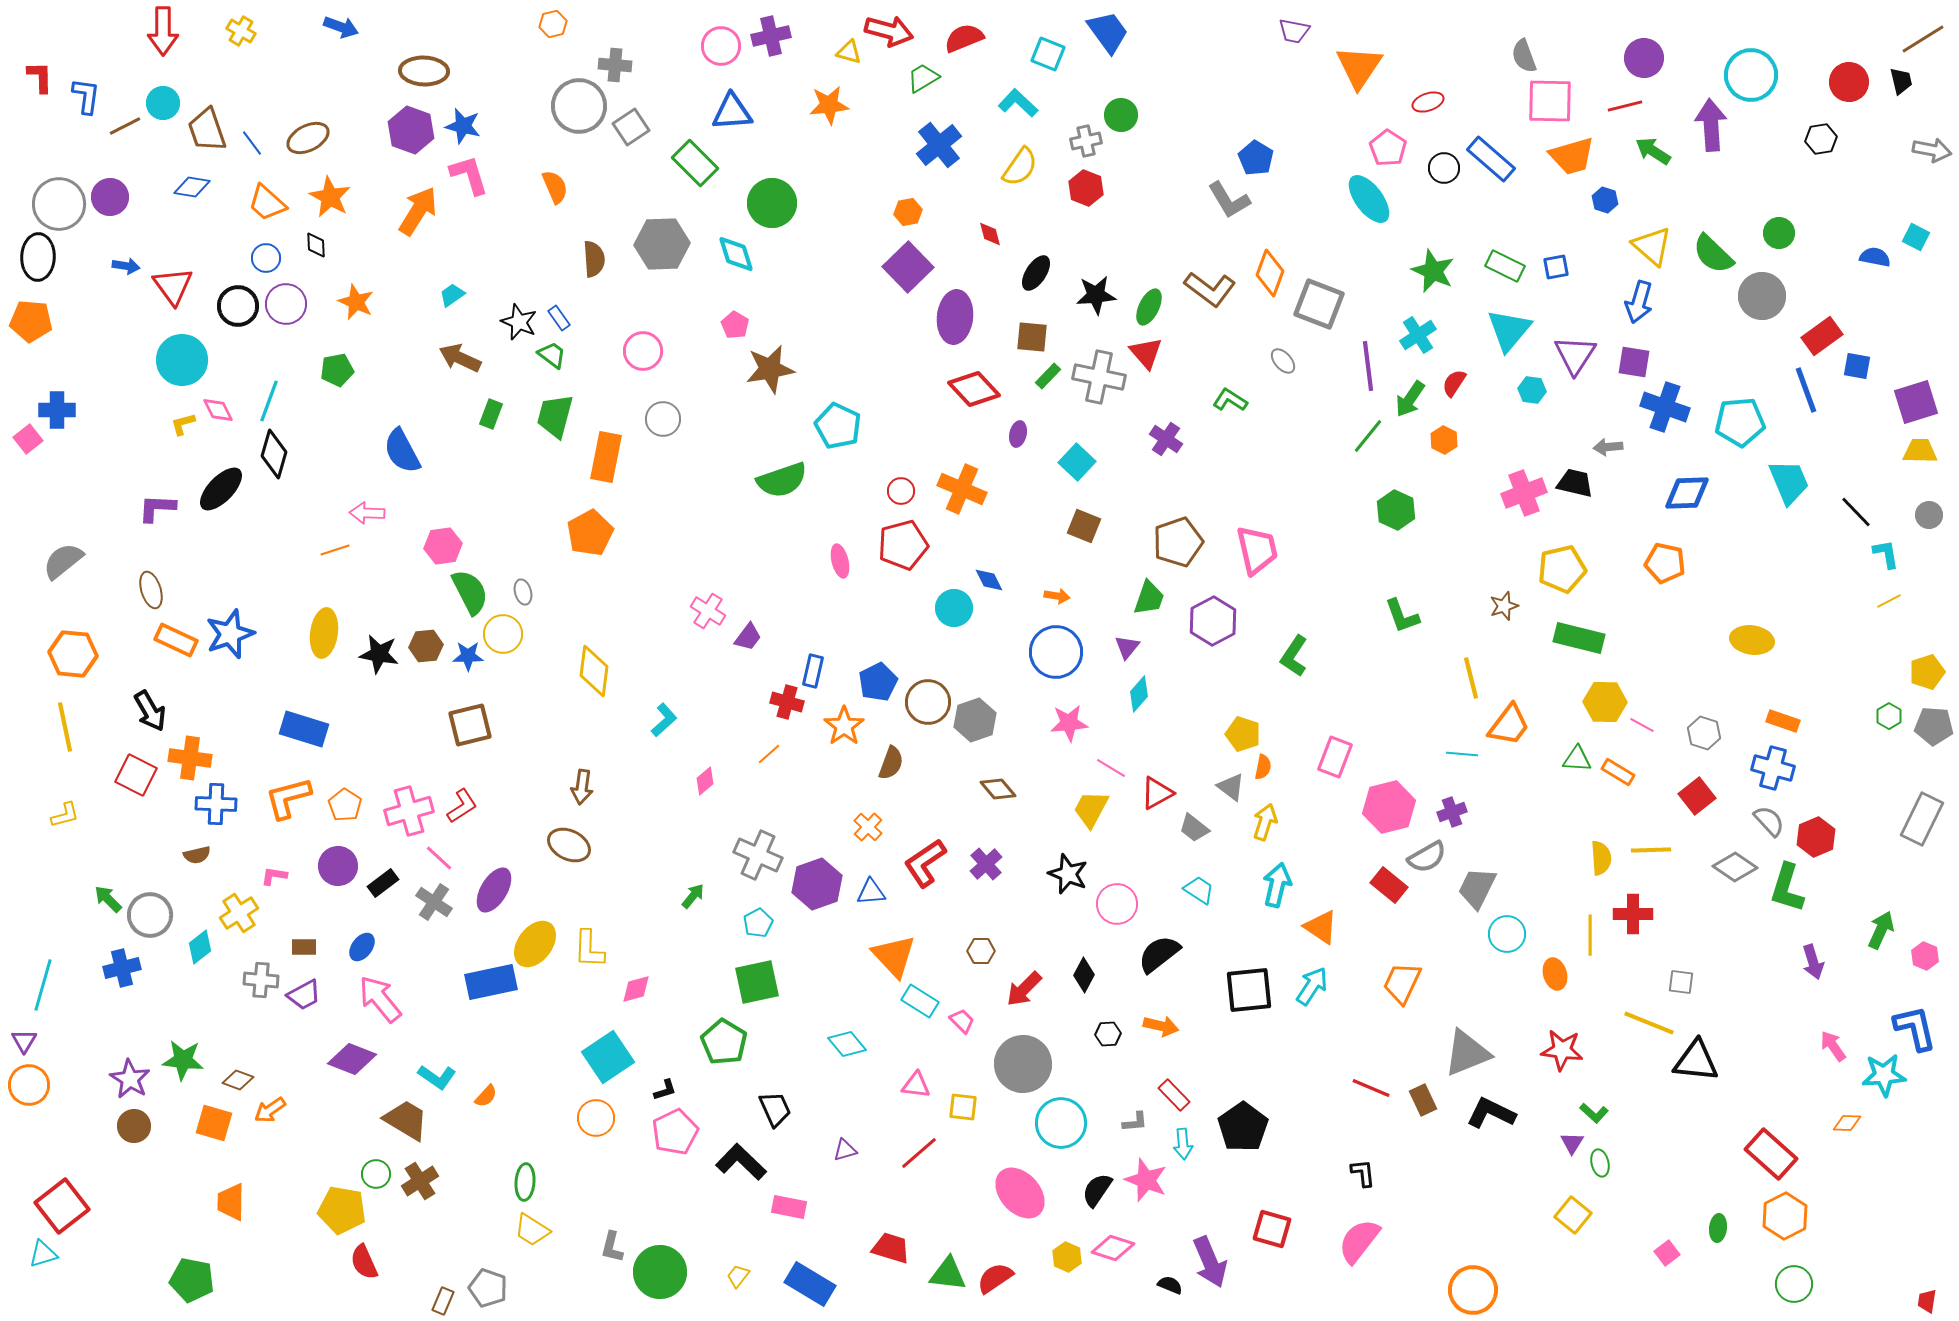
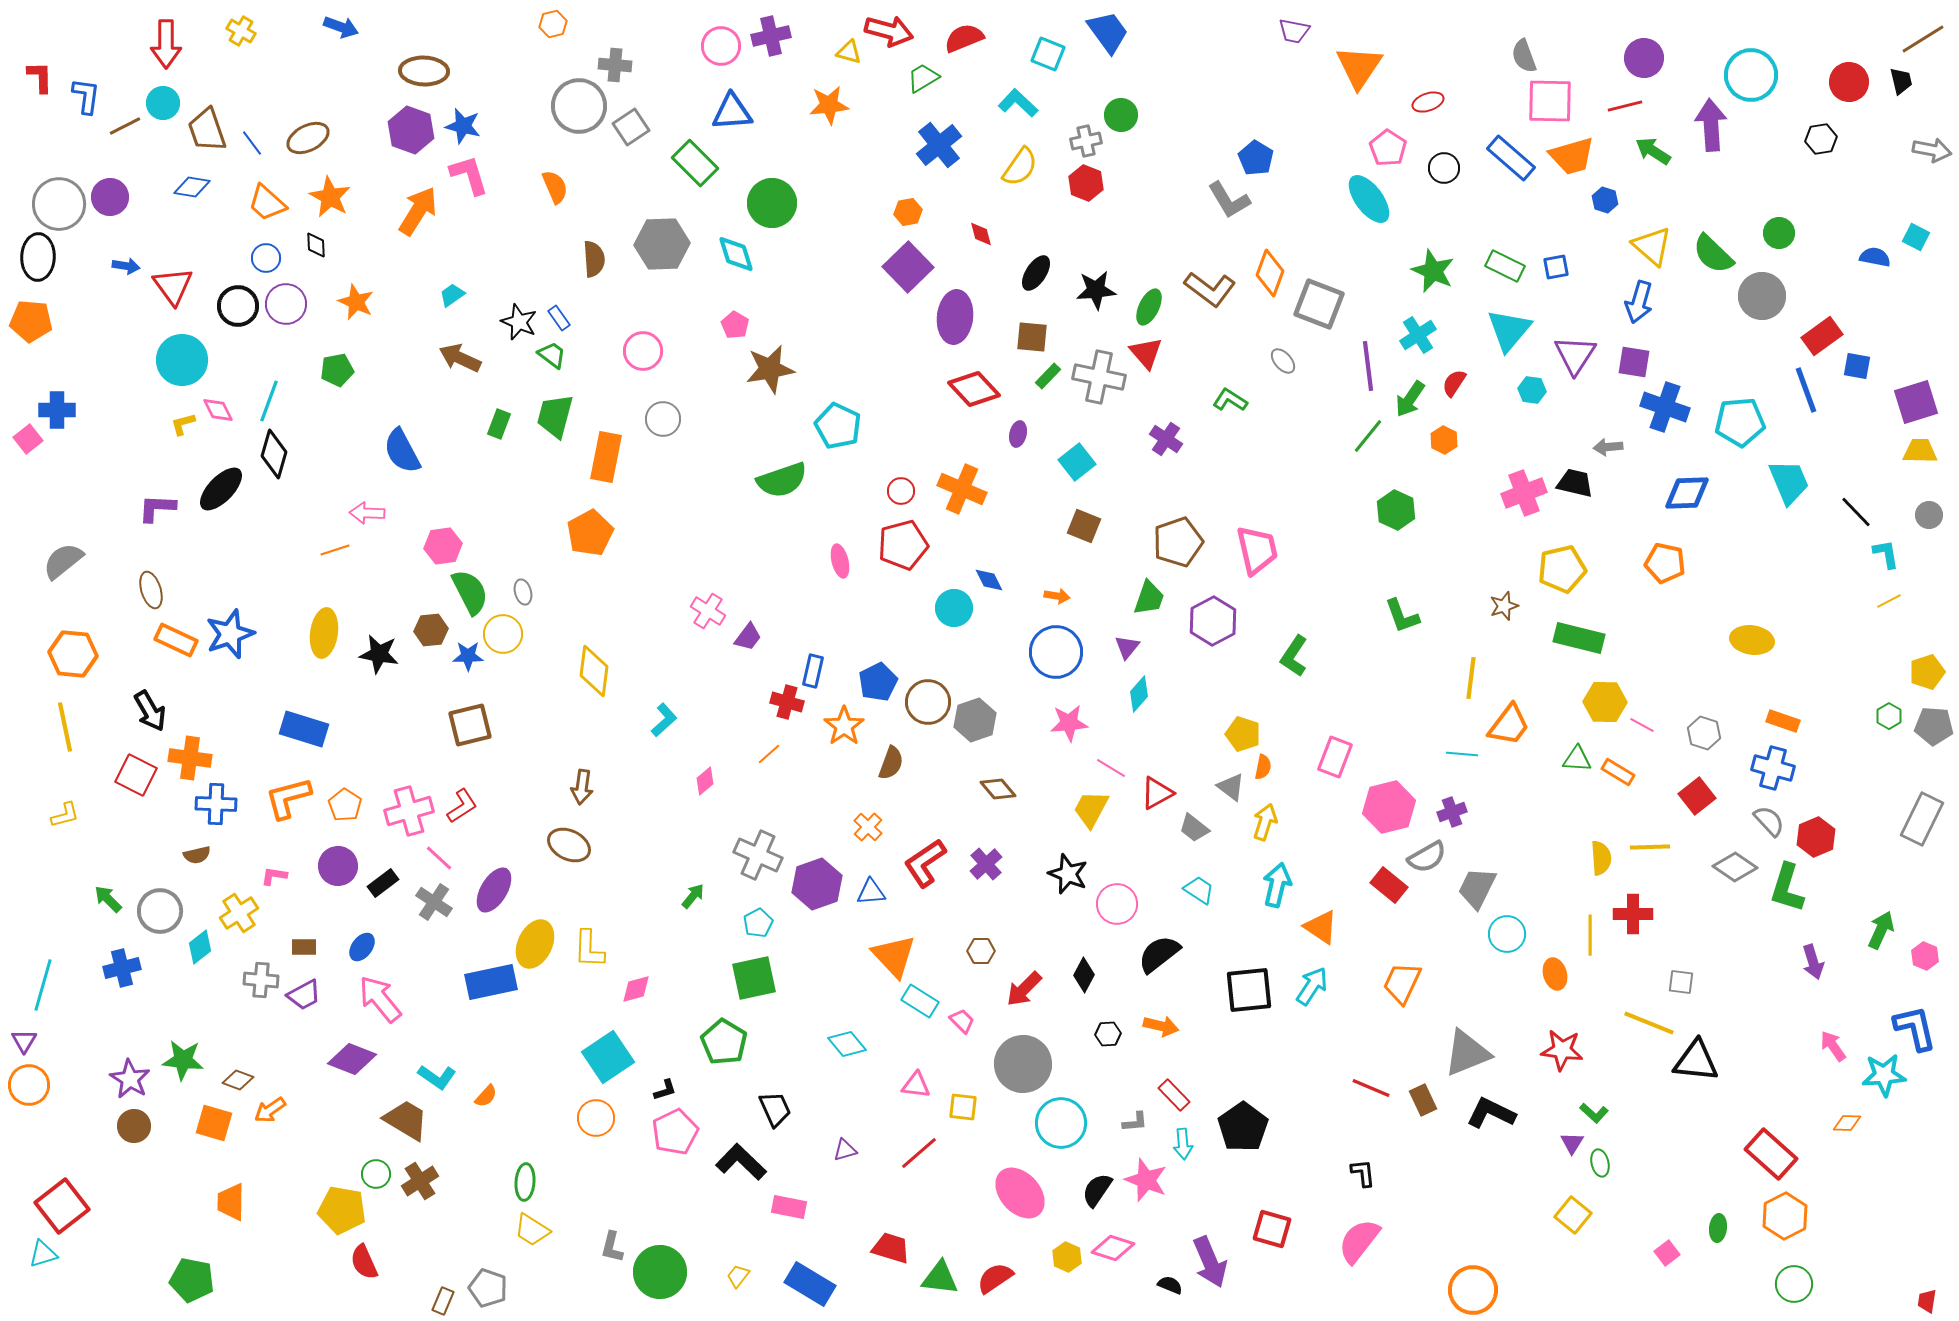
red arrow at (163, 31): moved 3 px right, 13 px down
blue rectangle at (1491, 159): moved 20 px right, 1 px up
red hexagon at (1086, 188): moved 5 px up
red diamond at (990, 234): moved 9 px left
black star at (1096, 295): moved 5 px up
green rectangle at (491, 414): moved 8 px right, 10 px down
cyan square at (1077, 462): rotated 9 degrees clockwise
brown hexagon at (426, 646): moved 5 px right, 16 px up
yellow line at (1471, 678): rotated 21 degrees clockwise
yellow line at (1651, 850): moved 1 px left, 3 px up
gray circle at (150, 915): moved 10 px right, 4 px up
yellow ellipse at (535, 944): rotated 12 degrees counterclockwise
green square at (757, 982): moved 3 px left, 4 px up
green triangle at (948, 1274): moved 8 px left, 4 px down
